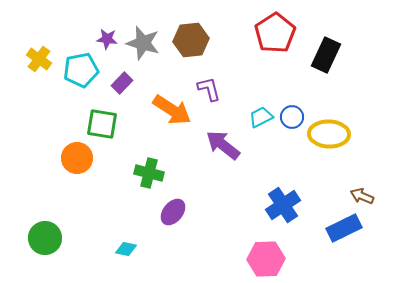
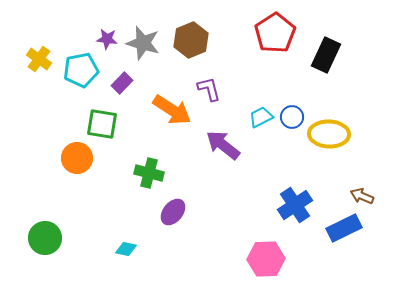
brown hexagon: rotated 16 degrees counterclockwise
blue cross: moved 12 px right
